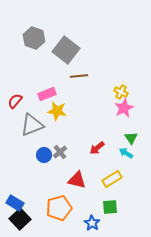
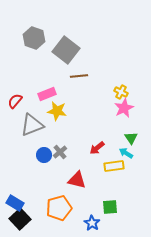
yellow rectangle: moved 2 px right, 13 px up; rotated 24 degrees clockwise
